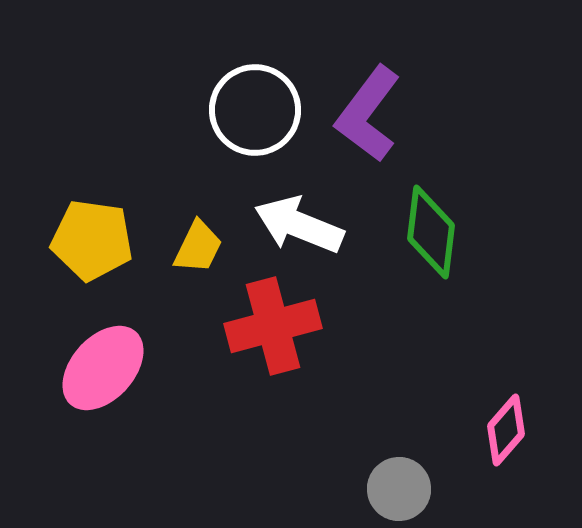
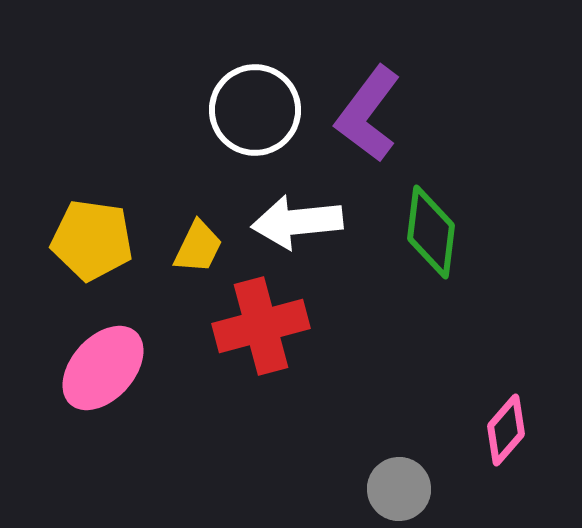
white arrow: moved 2 px left, 3 px up; rotated 28 degrees counterclockwise
red cross: moved 12 px left
